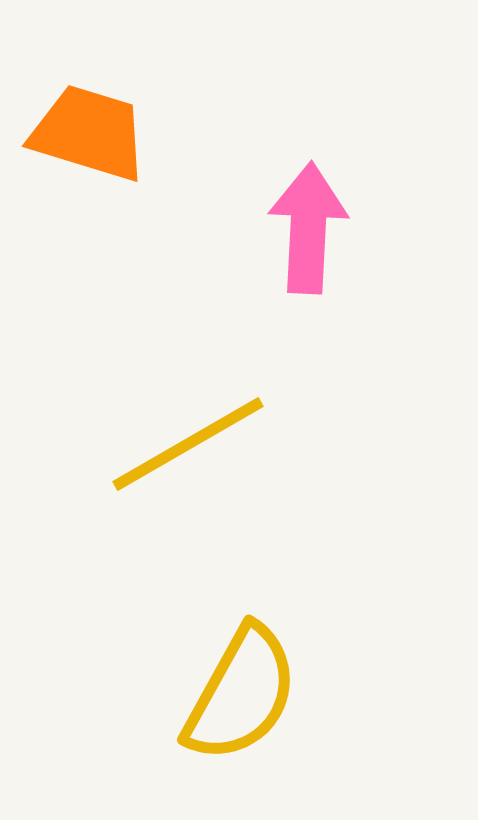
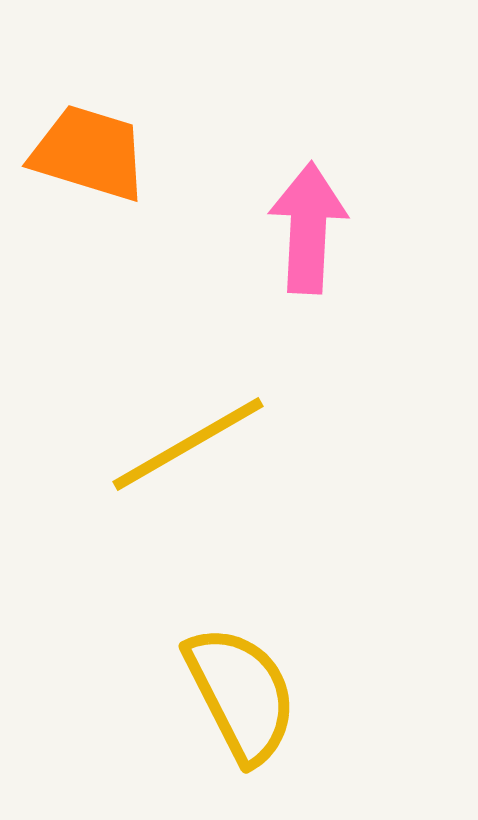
orange trapezoid: moved 20 px down
yellow semicircle: rotated 56 degrees counterclockwise
